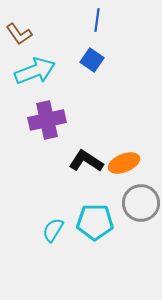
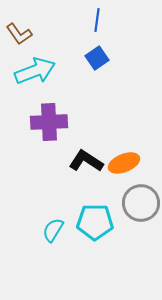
blue square: moved 5 px right, 2 px up; rotated 20 degrees clockwise
purple cross: moved 2 px right, 2 px down; rotated 9 degrees clockwise
